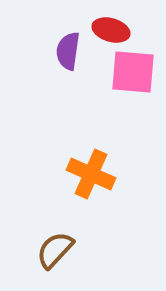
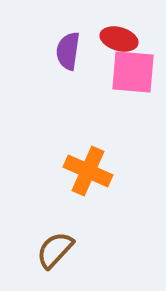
red ellipse: moved 8 px right, 9 px down
orange cross: moved 3 px left, 3 px up
